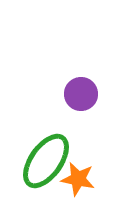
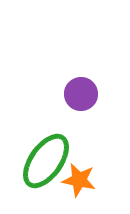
orange star: moved 1 px right, 1 px down
